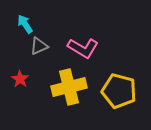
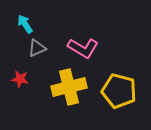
gray triangle: moved 2 px left, 2 px down
red star: rotated 24 degrees counterclockwise
